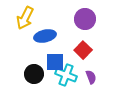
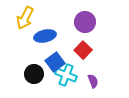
purple circle: moved 3 px down
blue square: rotated 36 degrees counterclockwise
purple semicircle: moved 2 px right, 4 px down
